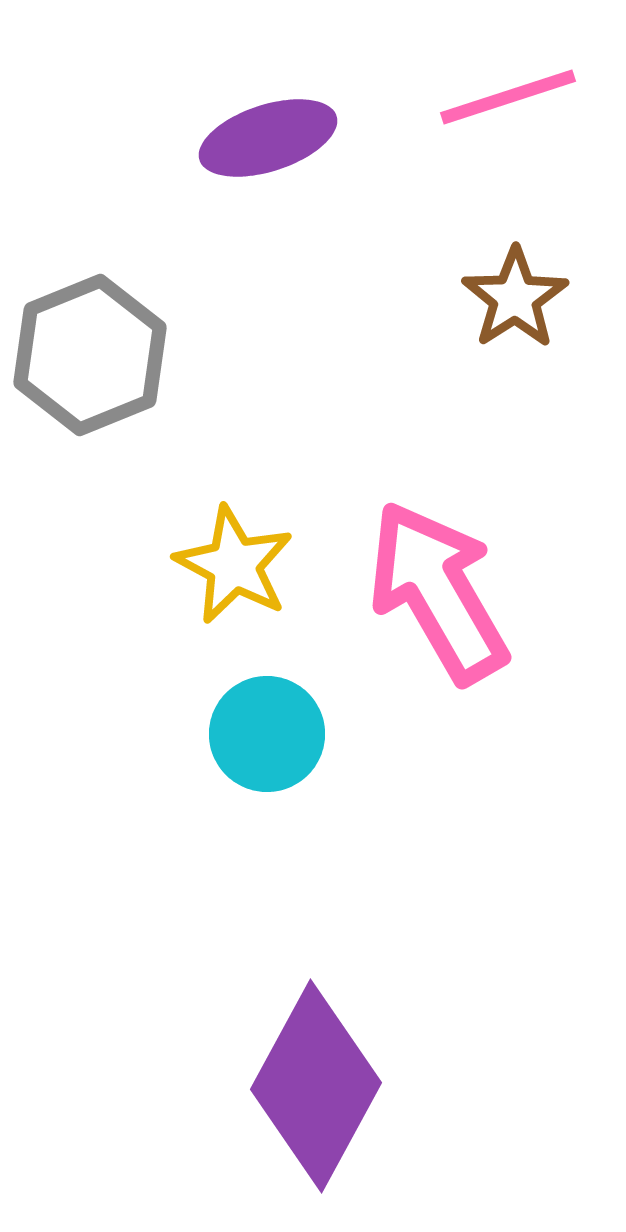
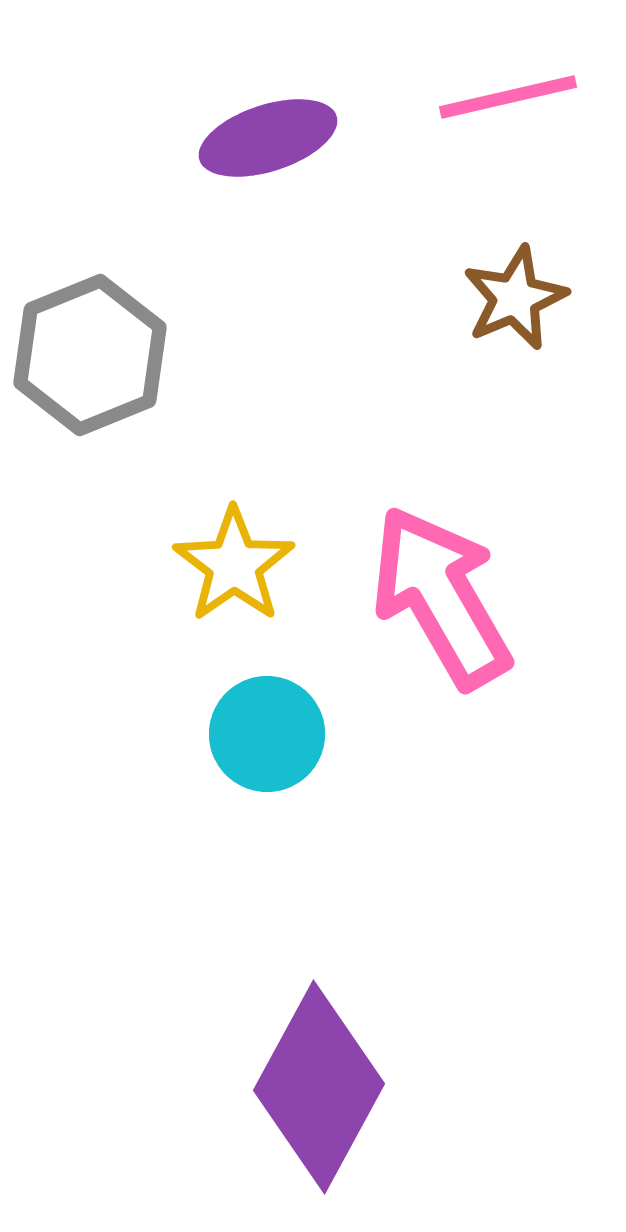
pink line: rotated 5 degrees clockwise
brown star: rotated 10 degrees clockwise
yellow star: rotated 9 degrees clockwise
pink arrow: moved 3 px right, 5 px down
purple diamond: moved 3 px right, 1 px down
